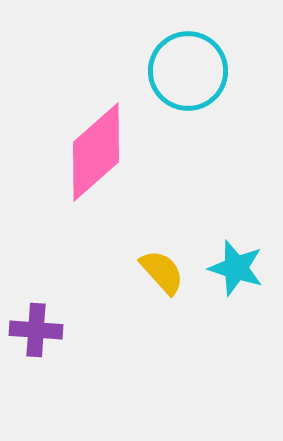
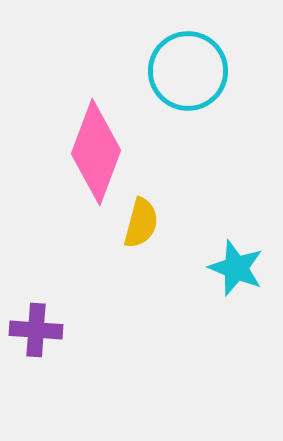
pink diamond: rotated 28 degrees counterclockwise
cyan star: rotated 4 degrees clockwise
yellow semicircle: moved 21 px left, 49 px up; rotated 57 degrees clockwise
